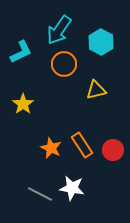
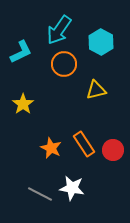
orange rectangle: moved 2 px right, 1 px up
